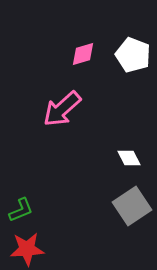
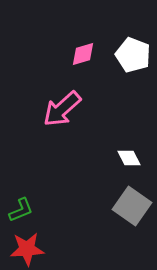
gray square: rotated 21 degrees counterclockwise
